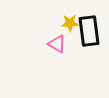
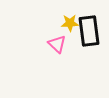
pink triangle: rotated 12 degrees clockwise
